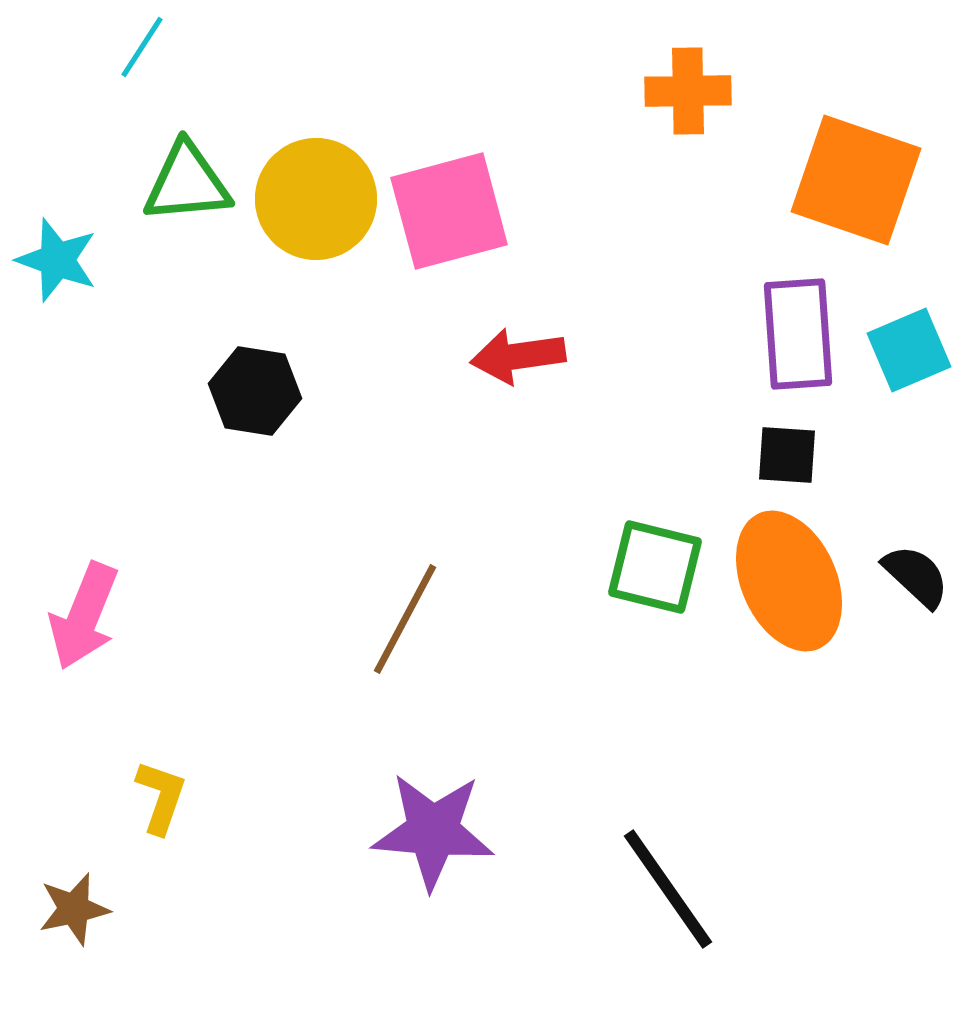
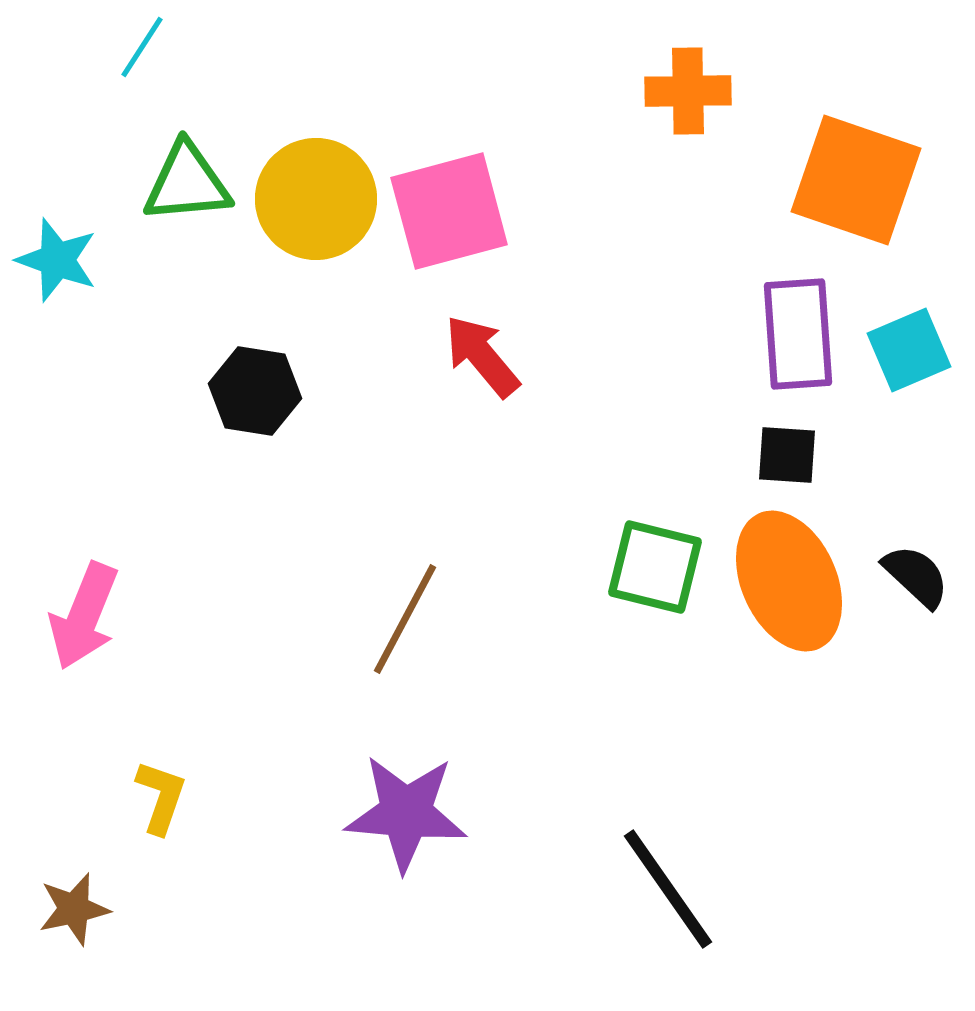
red arrow: moved 36 px left; rotated 58 degrees clockwise
purple star: moved 27 px left, 18 px up
